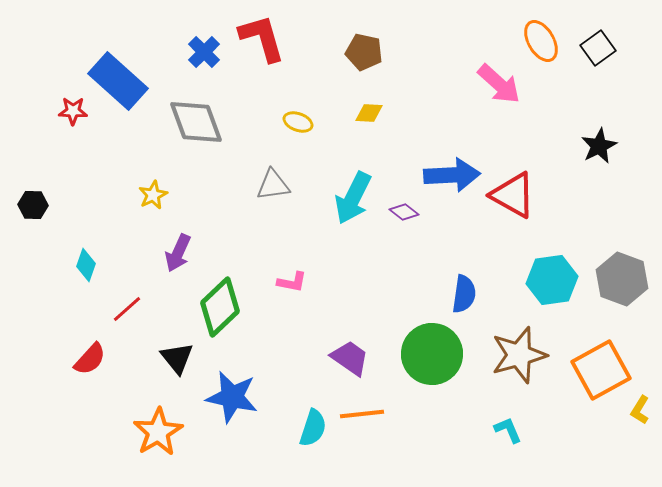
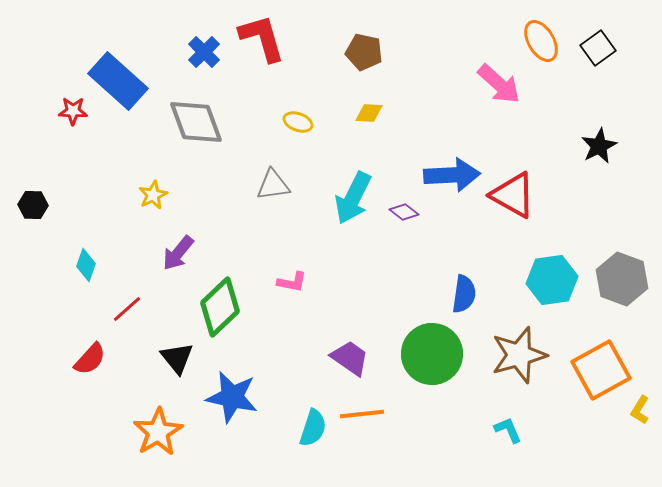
purple arrow: rotated 15 degrees clockwise
